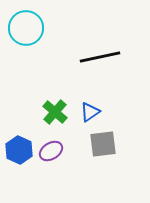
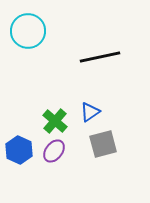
cyan circle: moved 2 px right, 3 px down
green cross: moved 9 px down
gray square: rotated 8 degrees counterclockwise
purple ellipse: moved 3 px right; rotated 20 degrees counterclockwise
